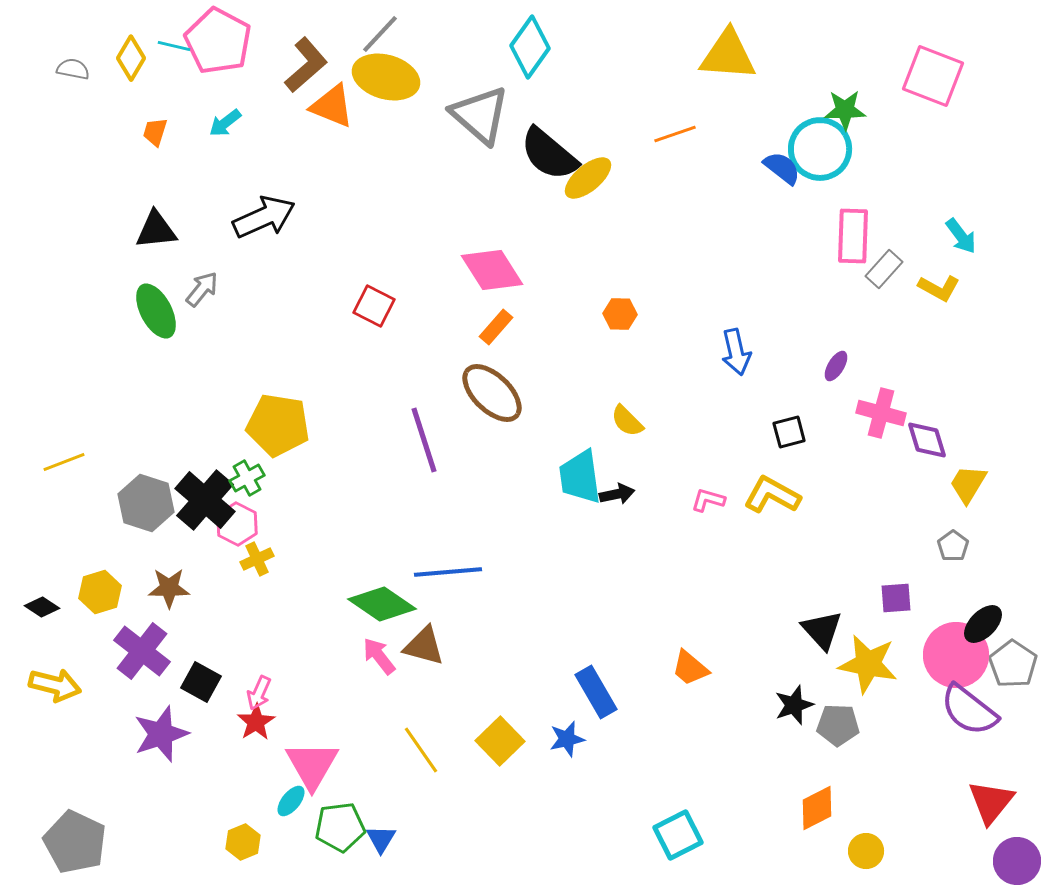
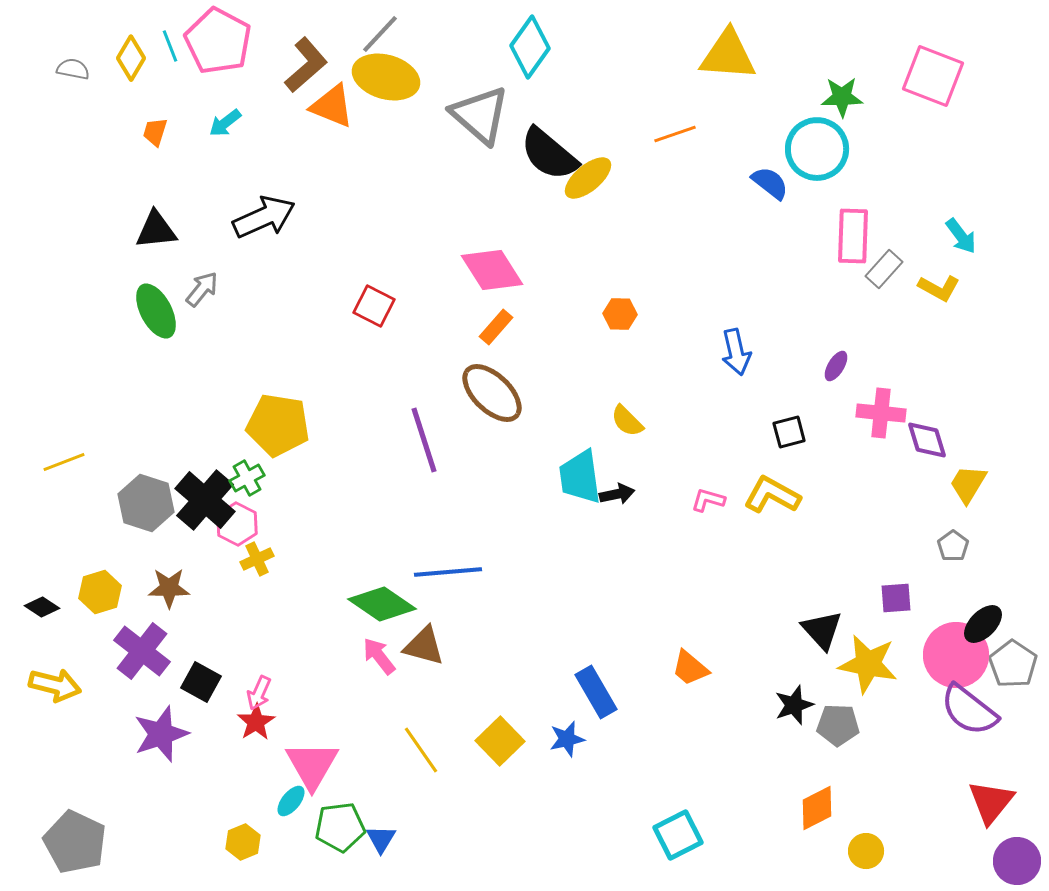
cyan line at (174, 46): moved 4 px left; rotated 56 degrees clockwise
green star at (845, 110): moved 3 px left, 13 px up
cyan circle at (820, 149): moved 3 px left
blue semicircle at (782, 168): moved 12 px left, 15 px down
pink cross at (881, 413): rotated 9 degrees counterclockwise
